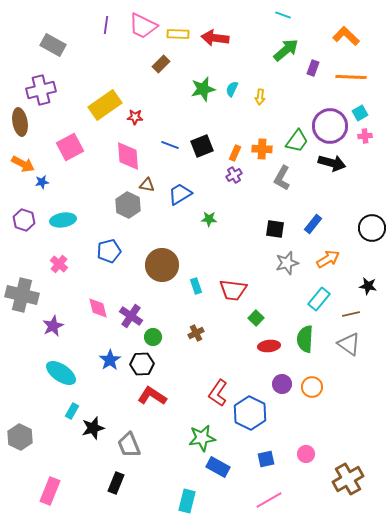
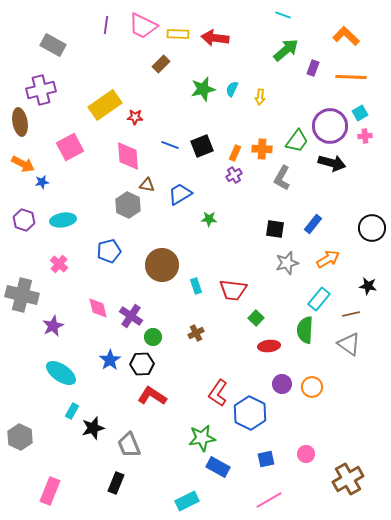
green semicircle at (305, 339): moved 9 px up
cyan rectangle at (187, 501): rotated 50 degrees clockwise
